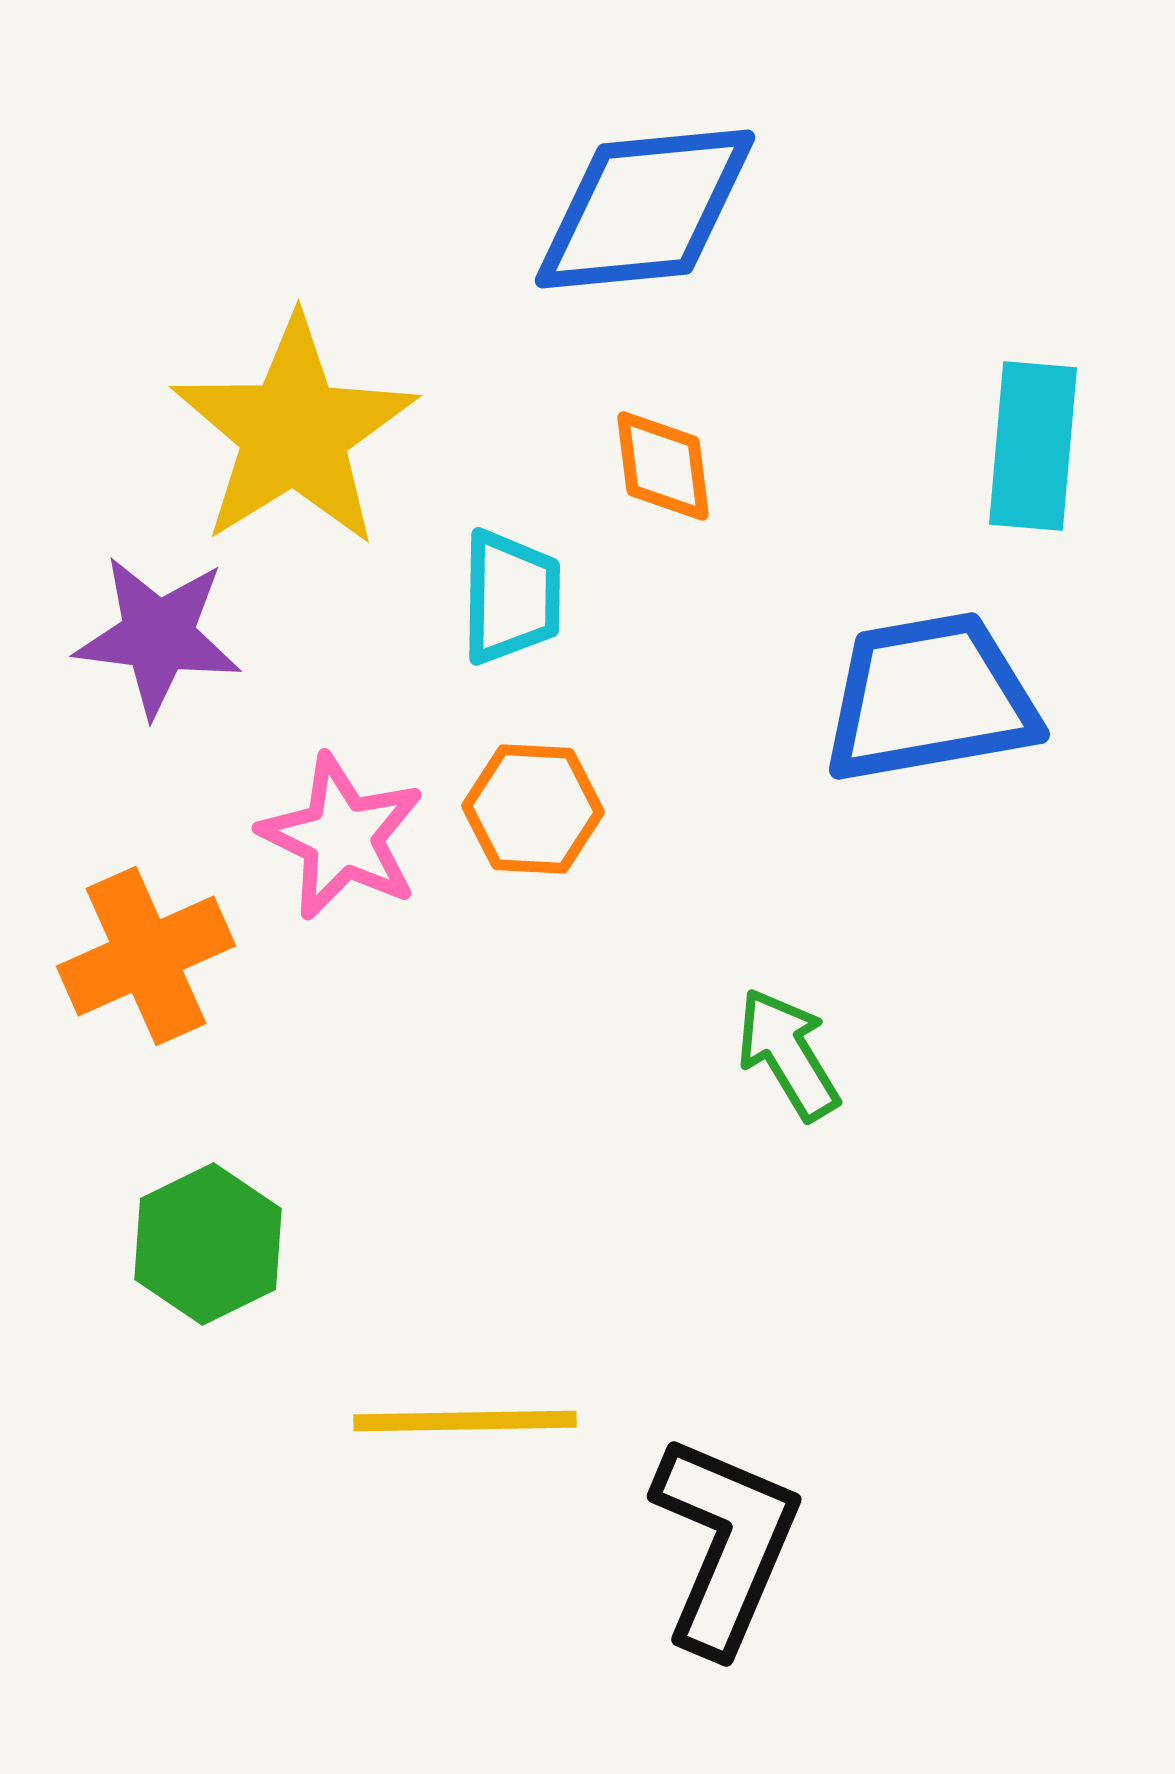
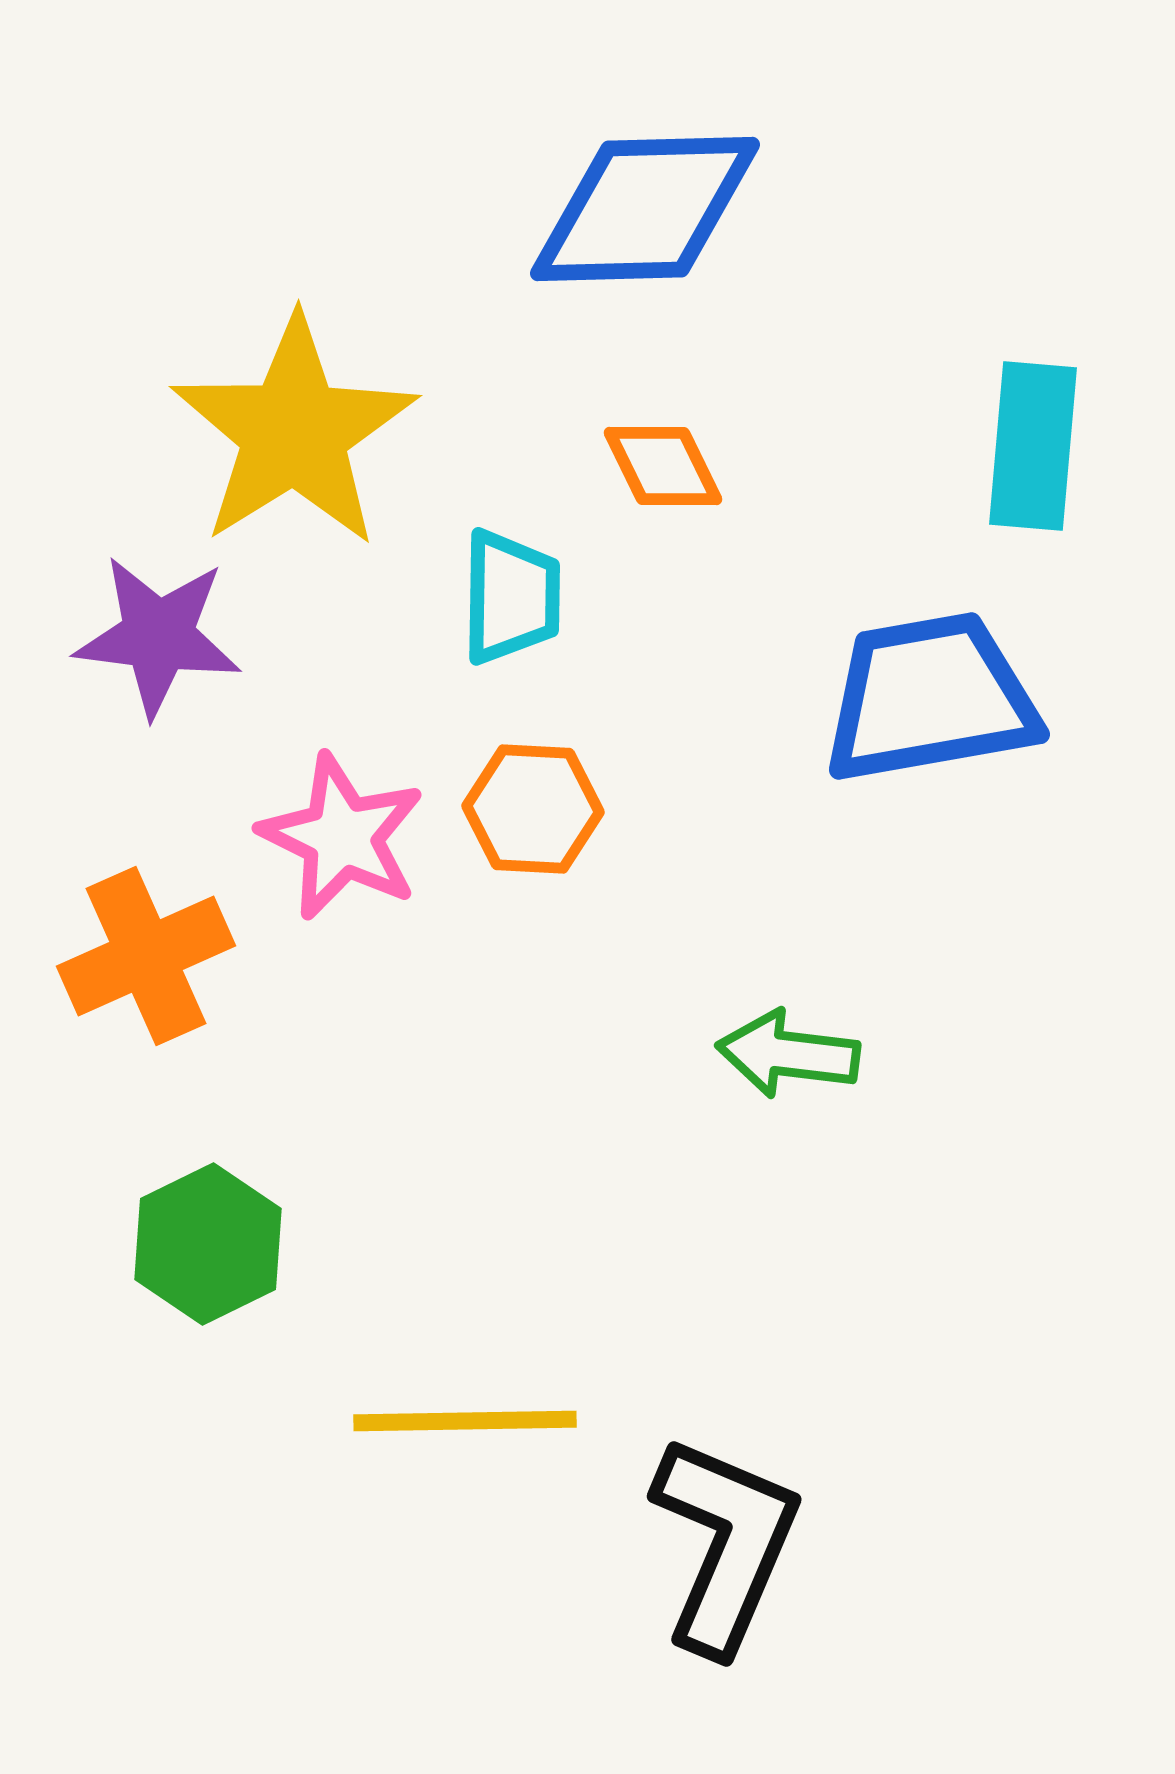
blue diamond: rotated 4 degrees clockwise
orange diamond: rotated 19 degrees counterclockwise
green arrow: rotated 52 degrees counterclockwise
